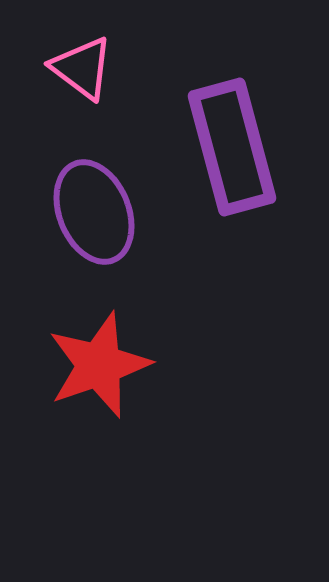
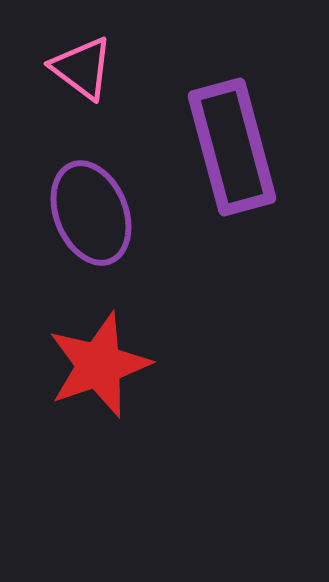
purple ellipse: moved 3 px left, 1 px down
